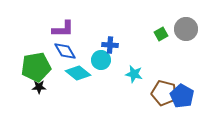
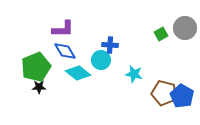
gray circle: moved 1 px left, 1 px up
green pentagon: rotated 12 degrees counterclockwise
